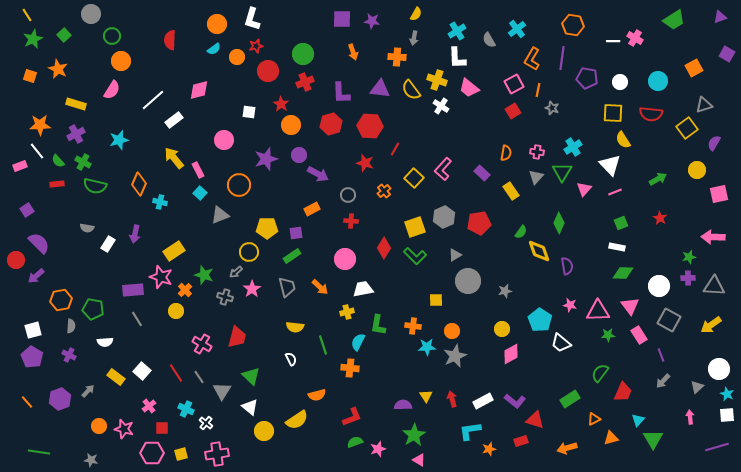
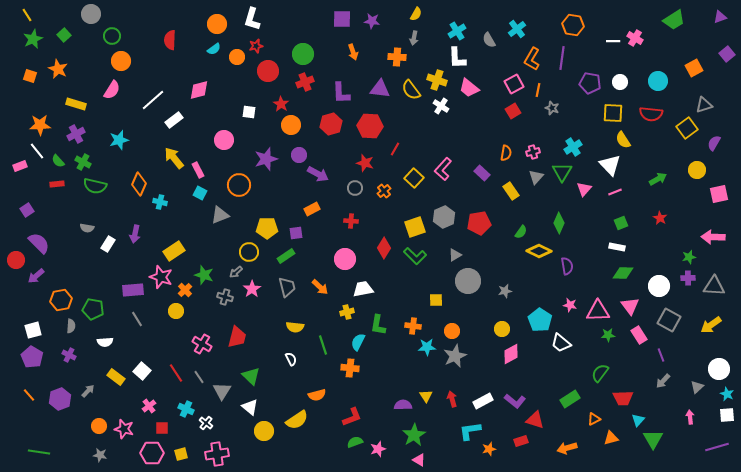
purple square at (727, 54): rotated 21 degrees clockwise
purple pentagon at (587, 78): moved 3 px right, 5 px down
pink cross at (537, 152): moved 4 px left; rotated 24 degrees counterclockwise
cyan square at (200, 193): rotated 16 degrees counterclockwise
gray circle at (348, 195): moved 7 px right, 7 px up
yellow diamond at (539, 251): rotated 45 degrees counterclockwise
green rectangle at (292, 256): moved 6 px left
red trapezoid at (623, 392): moved 6 px down; rotated 65 degrees clockwise
orange line at (27, 402): moved 2 px right, 7 px up
gray star at (91, 460): moved 9 px right, 5 px up
